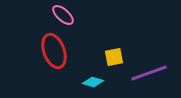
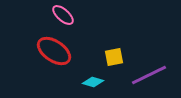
red ellipse: rotated 36 degrees counterclockwise
purple line: moved 2 px down; rotated 6 degrees counterclockwise
